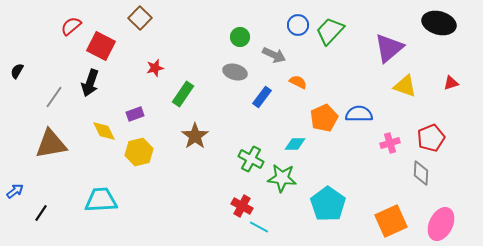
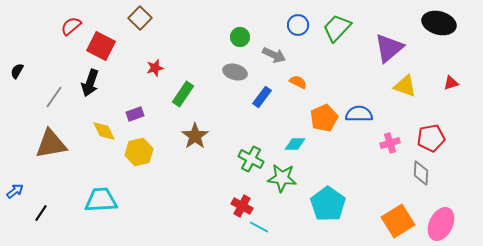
green trapezoid: moved 7 px right, 3 px up
red pentagon: rotated 12 degrees clockwise
orange square: moved 7 px right; rotated 8 degrees counterclockwise
